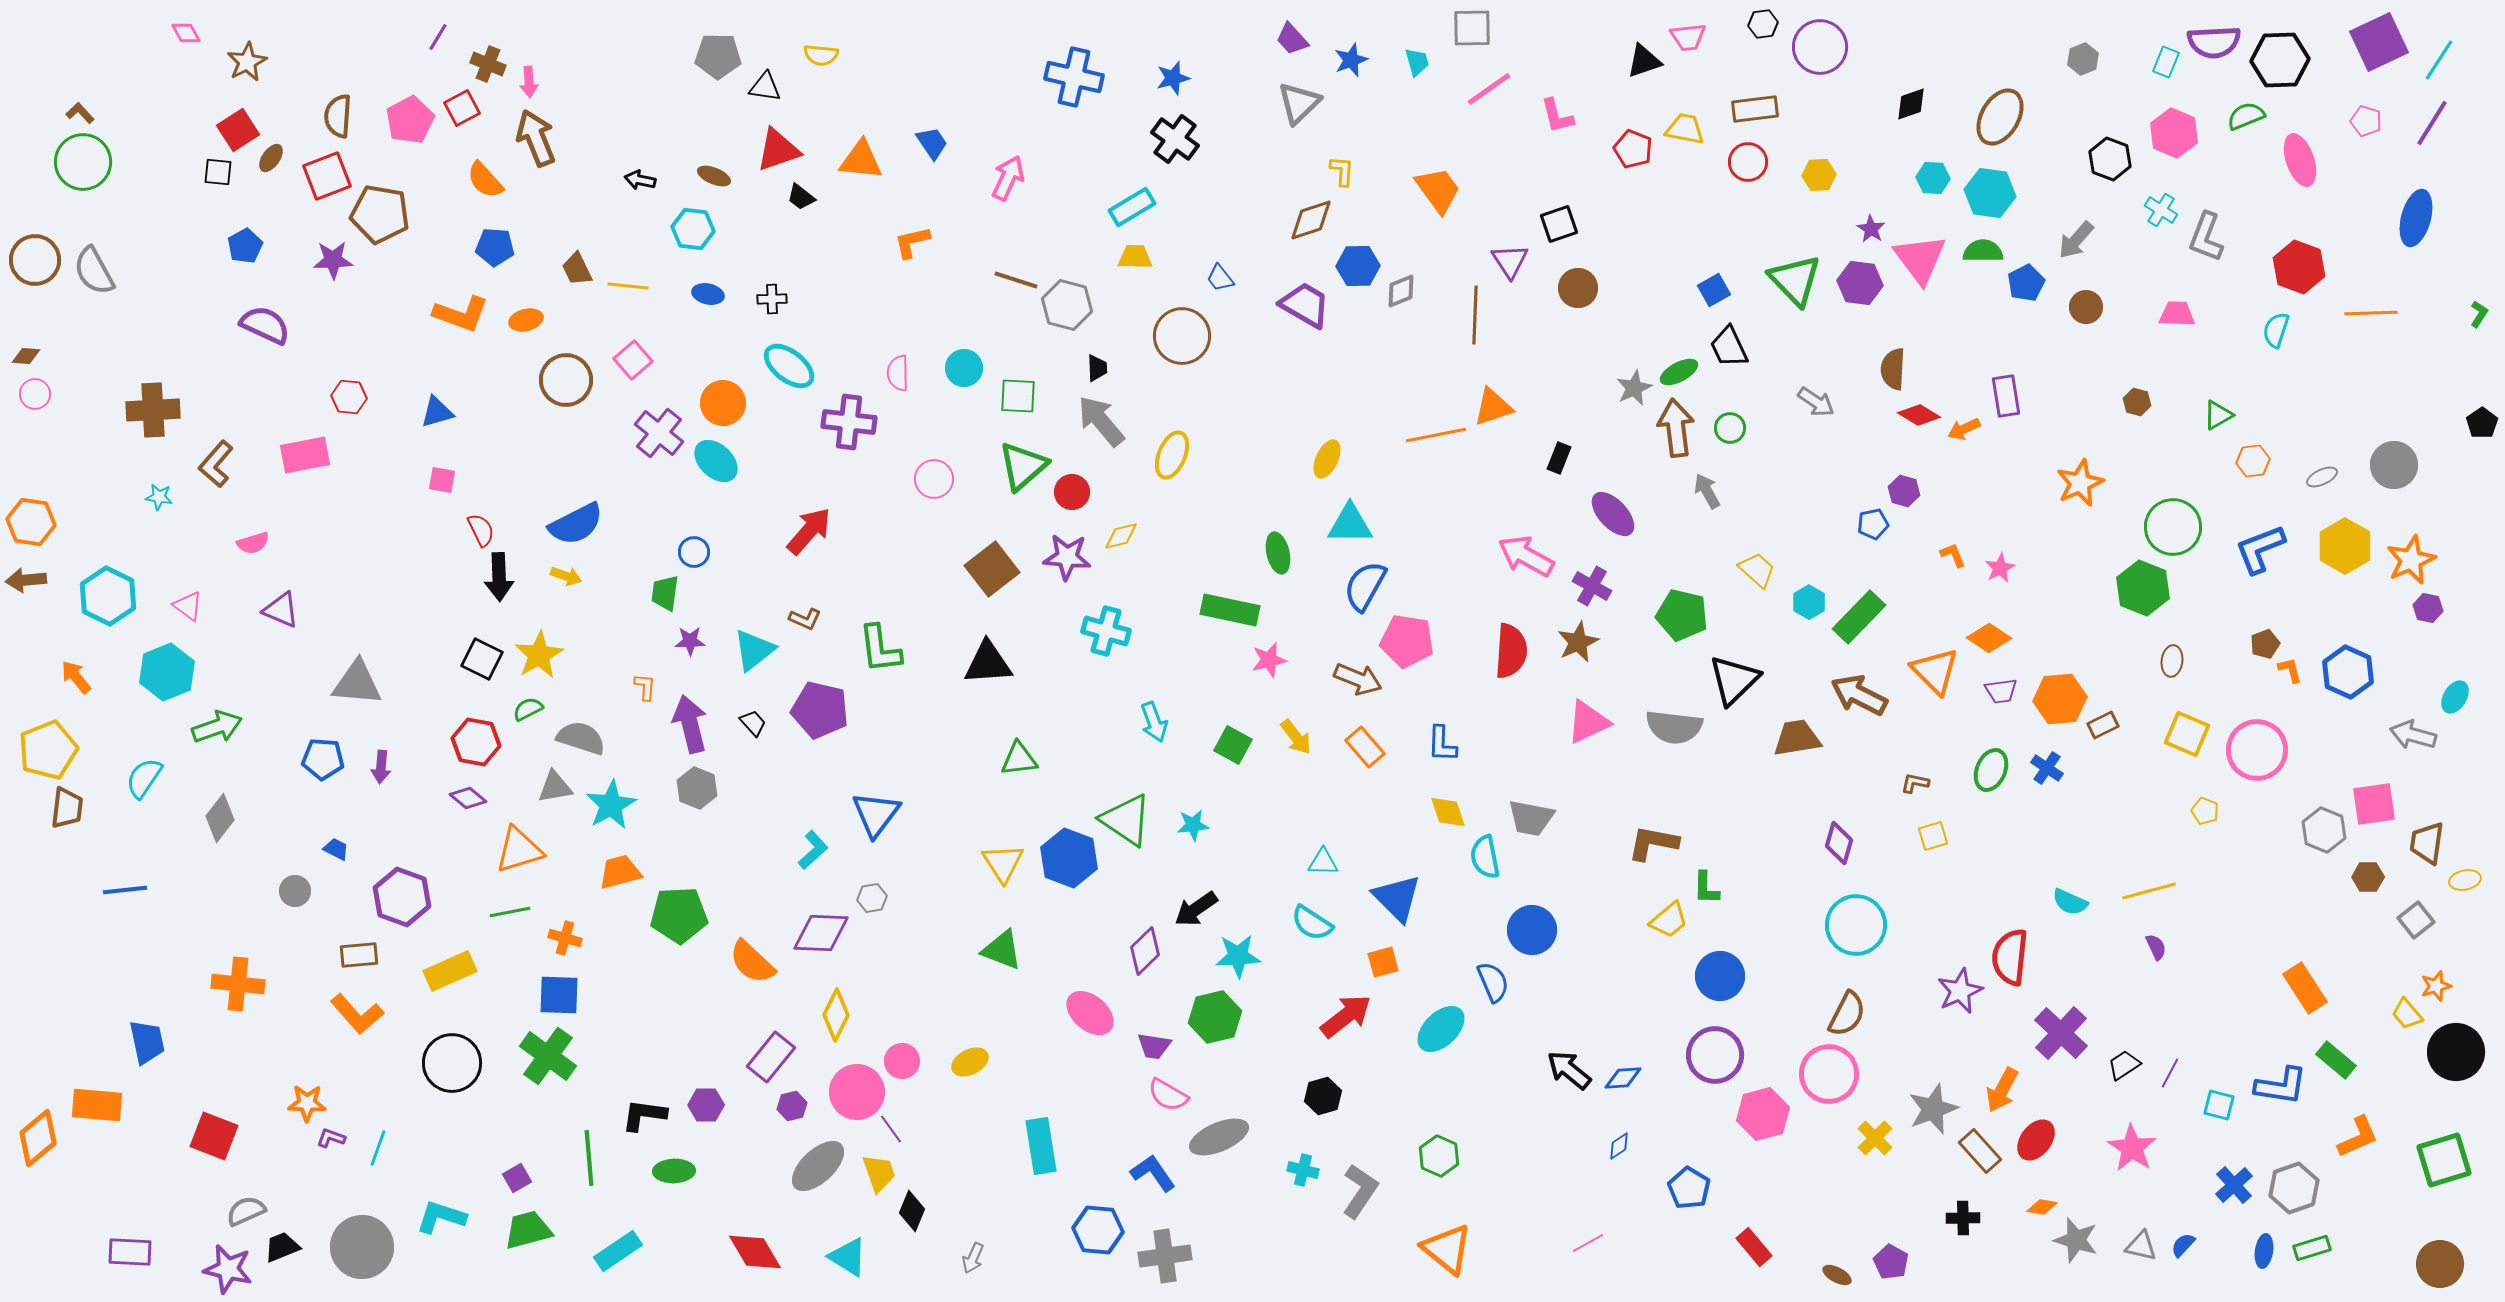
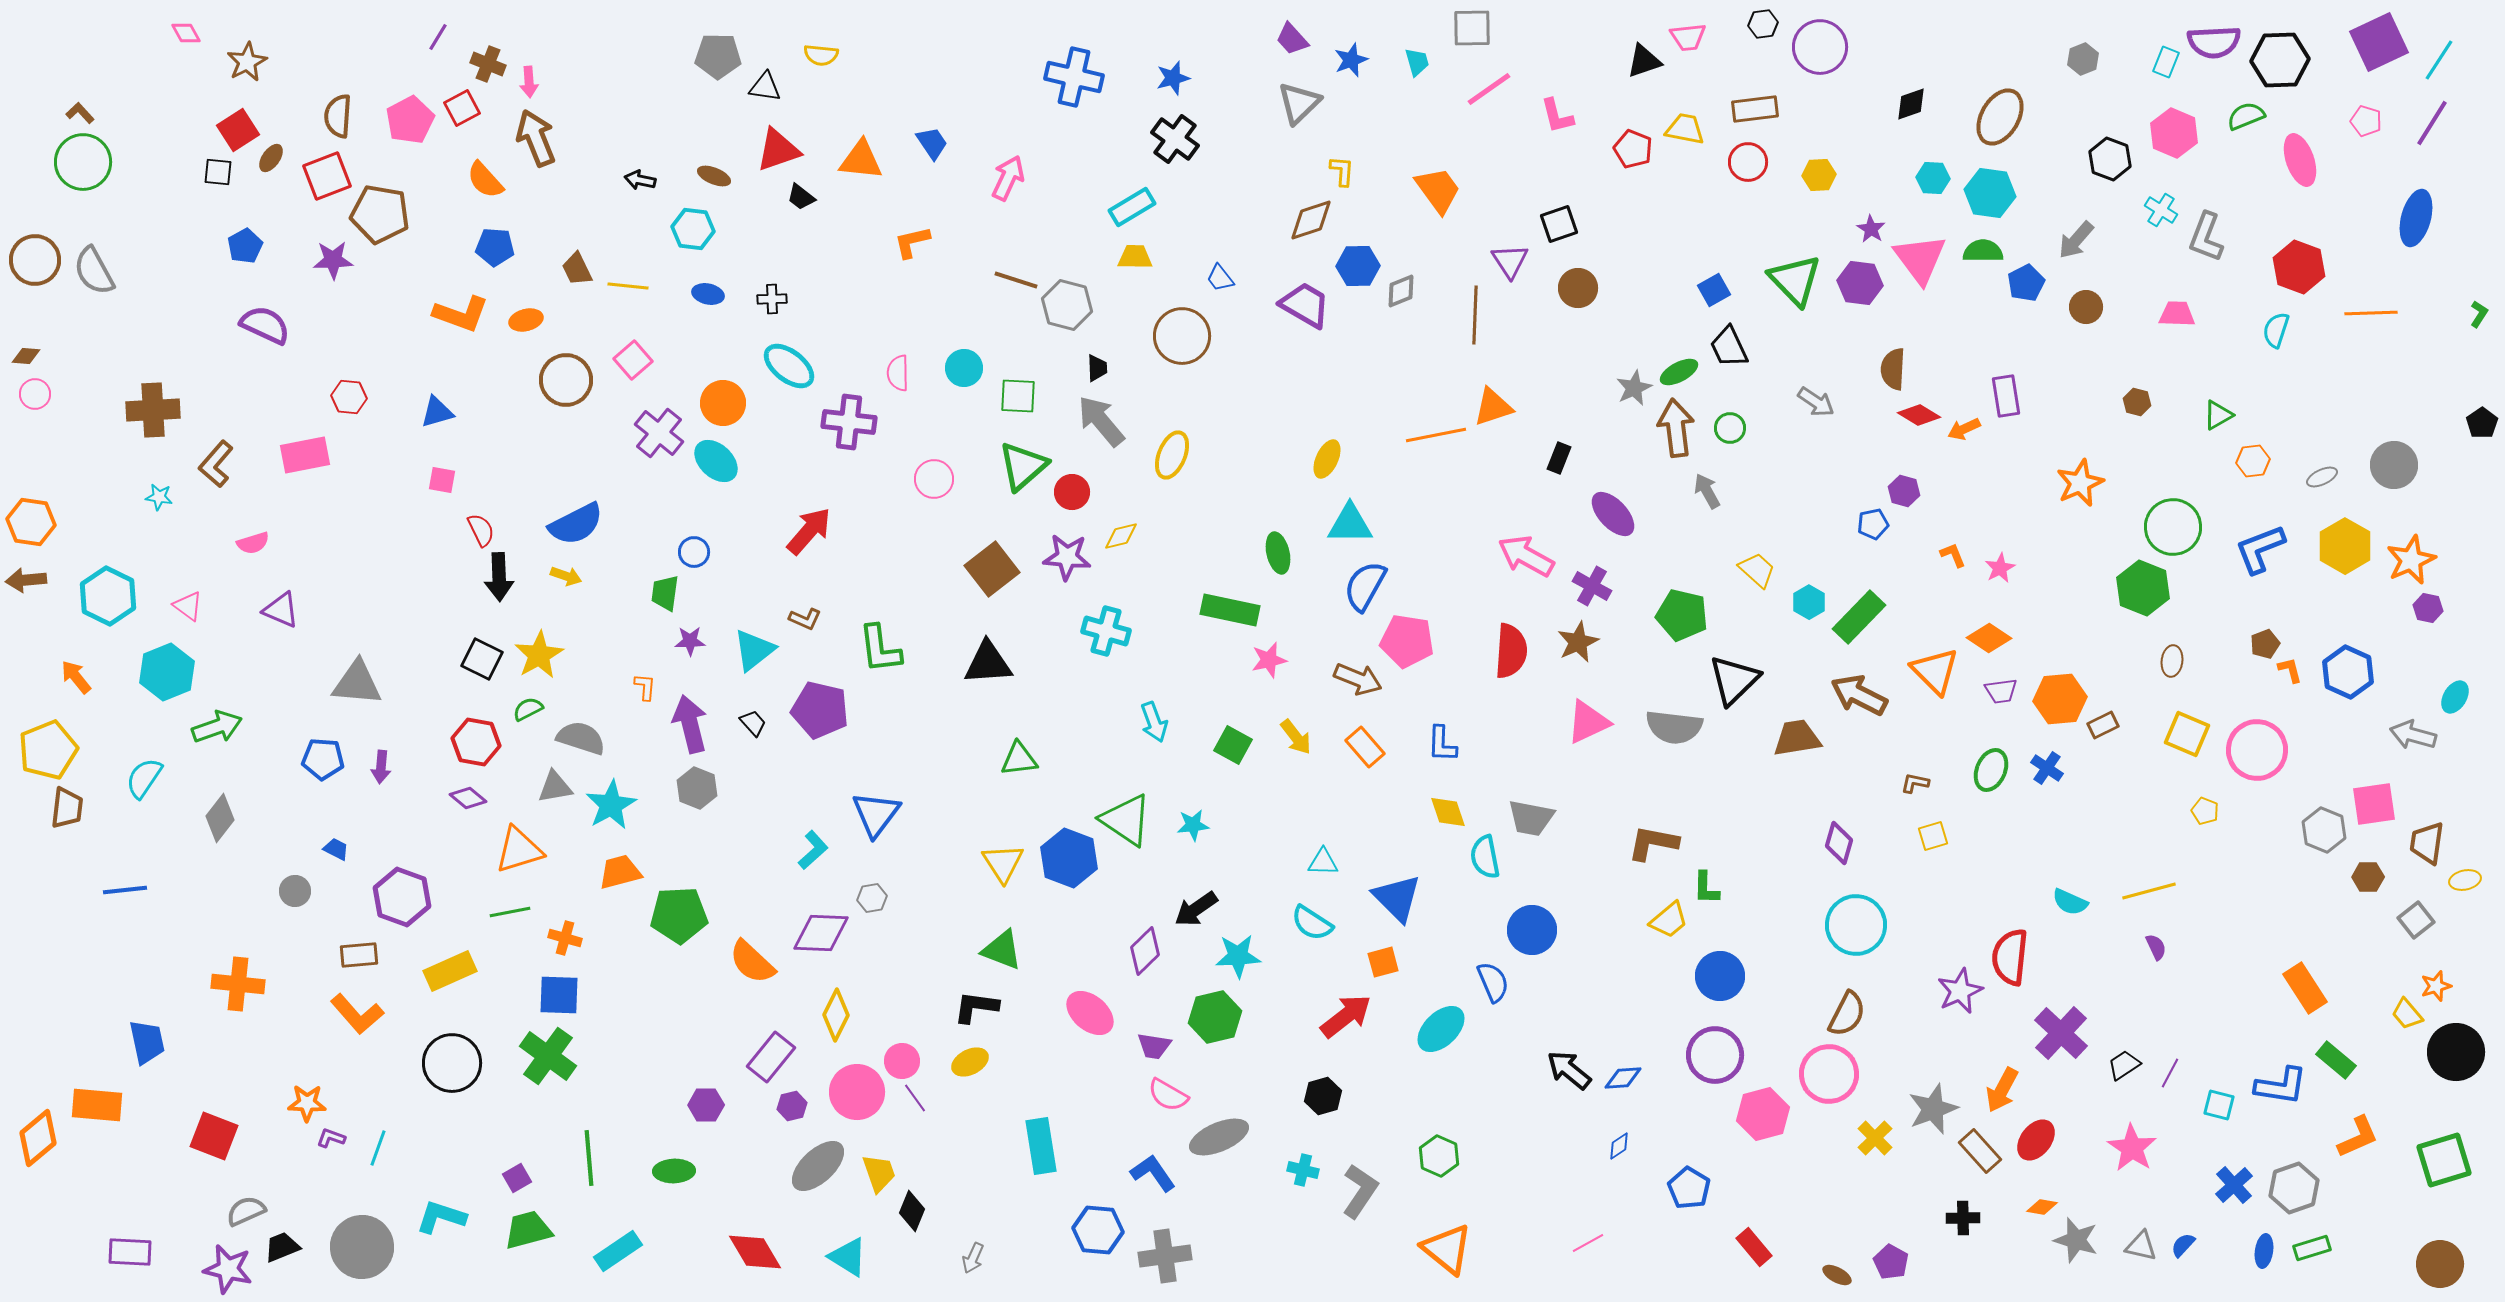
black L-shape at (644, 1115): moved 332 px right, 108 px up
purple line at (891, 1129): moved 24 px right, 31 px up
